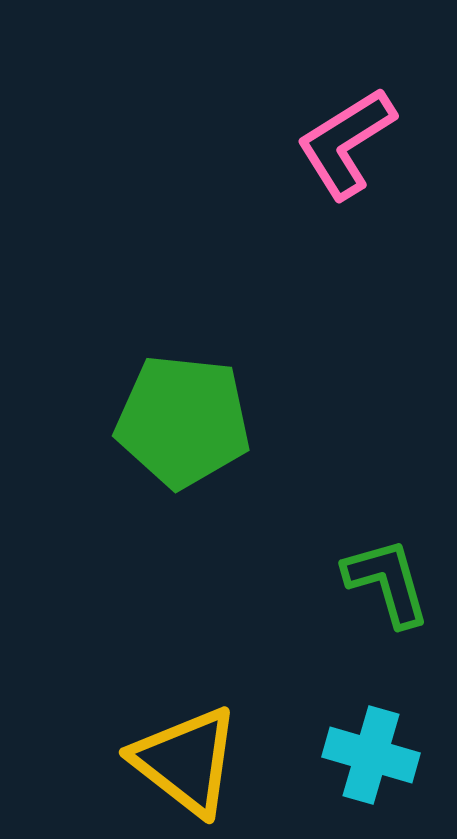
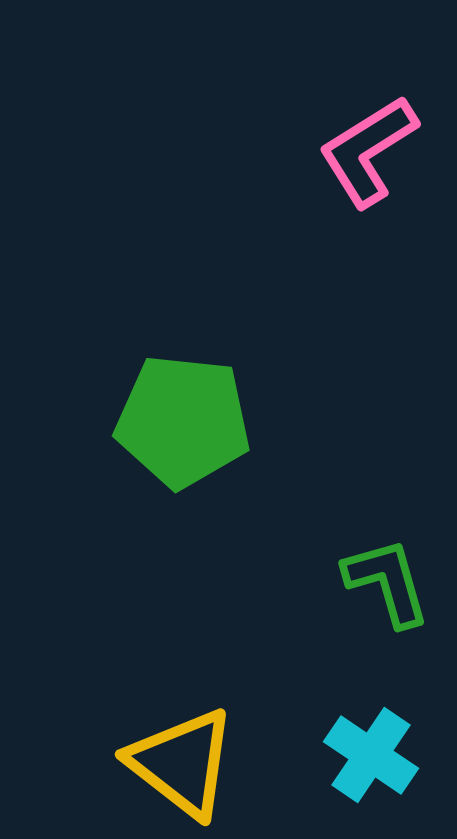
pink L-shape: moved 22 px right, 8 px down
cyan cross: rotated 18 degrees clockwise
yellow triangle: moved 4 px left, 2 px down
